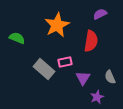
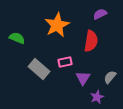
gray rectangle: moved 5 px left
gray semicircle: rotated 64 degrees clockwise
